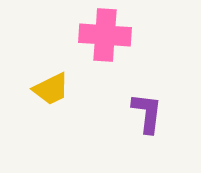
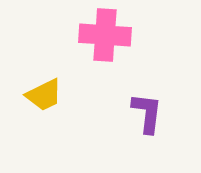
yellow trapezoid: moved 7 px left, 6 px down
